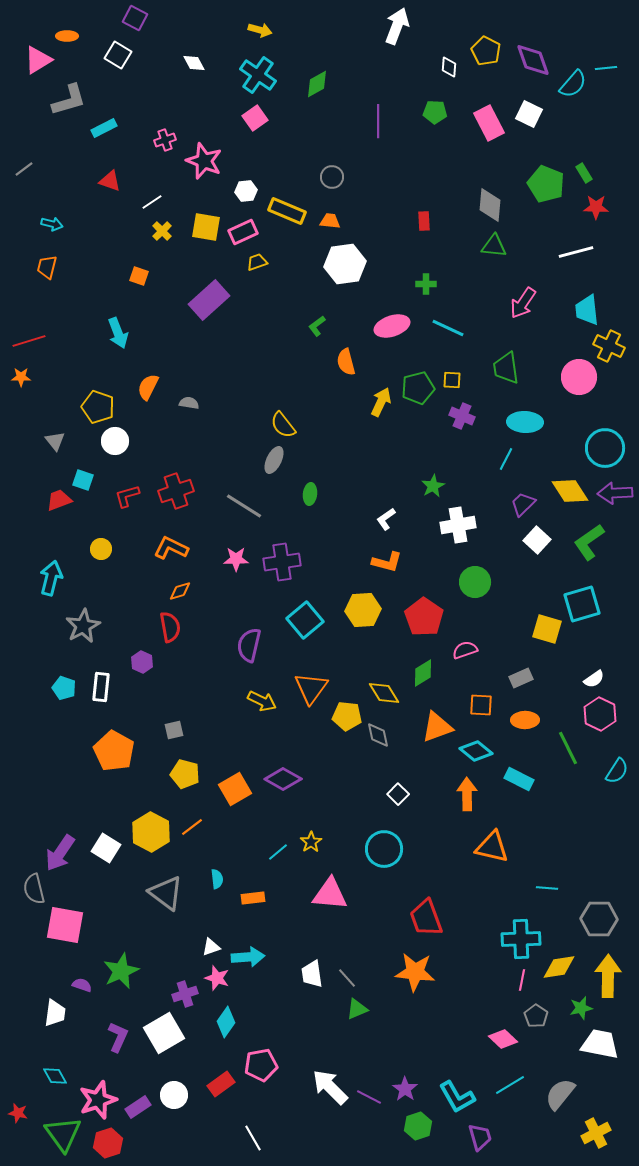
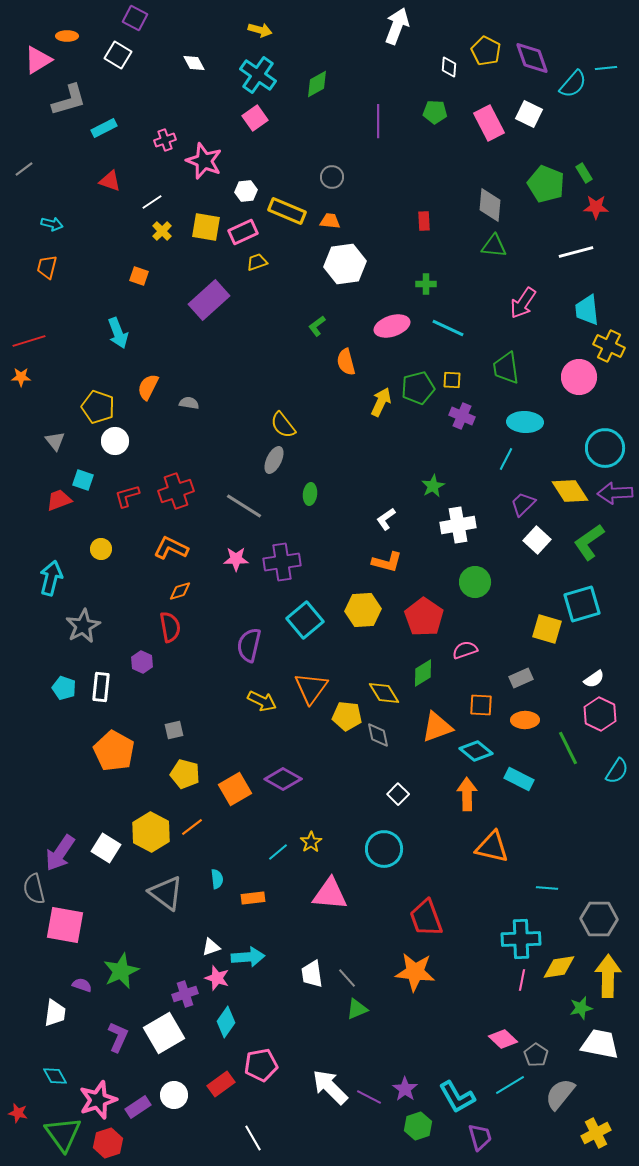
purple diamond at (533, 60): moved 1 px left, 2 px up
gray pentagon at (536, 1016): moved 39 px down
